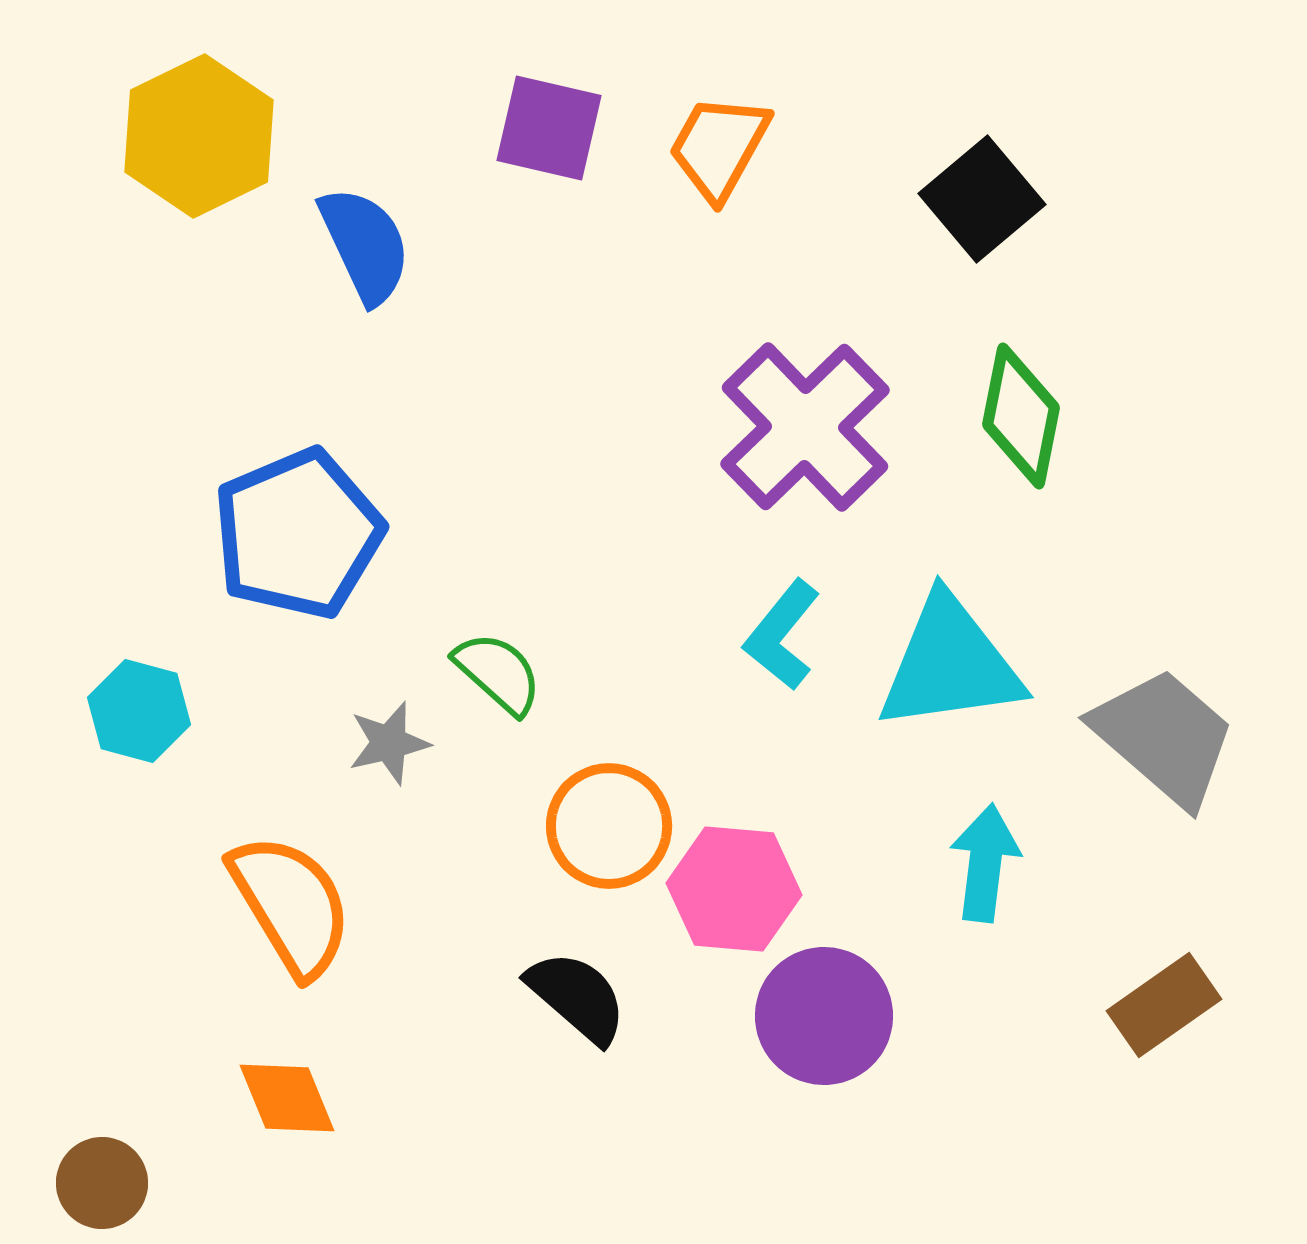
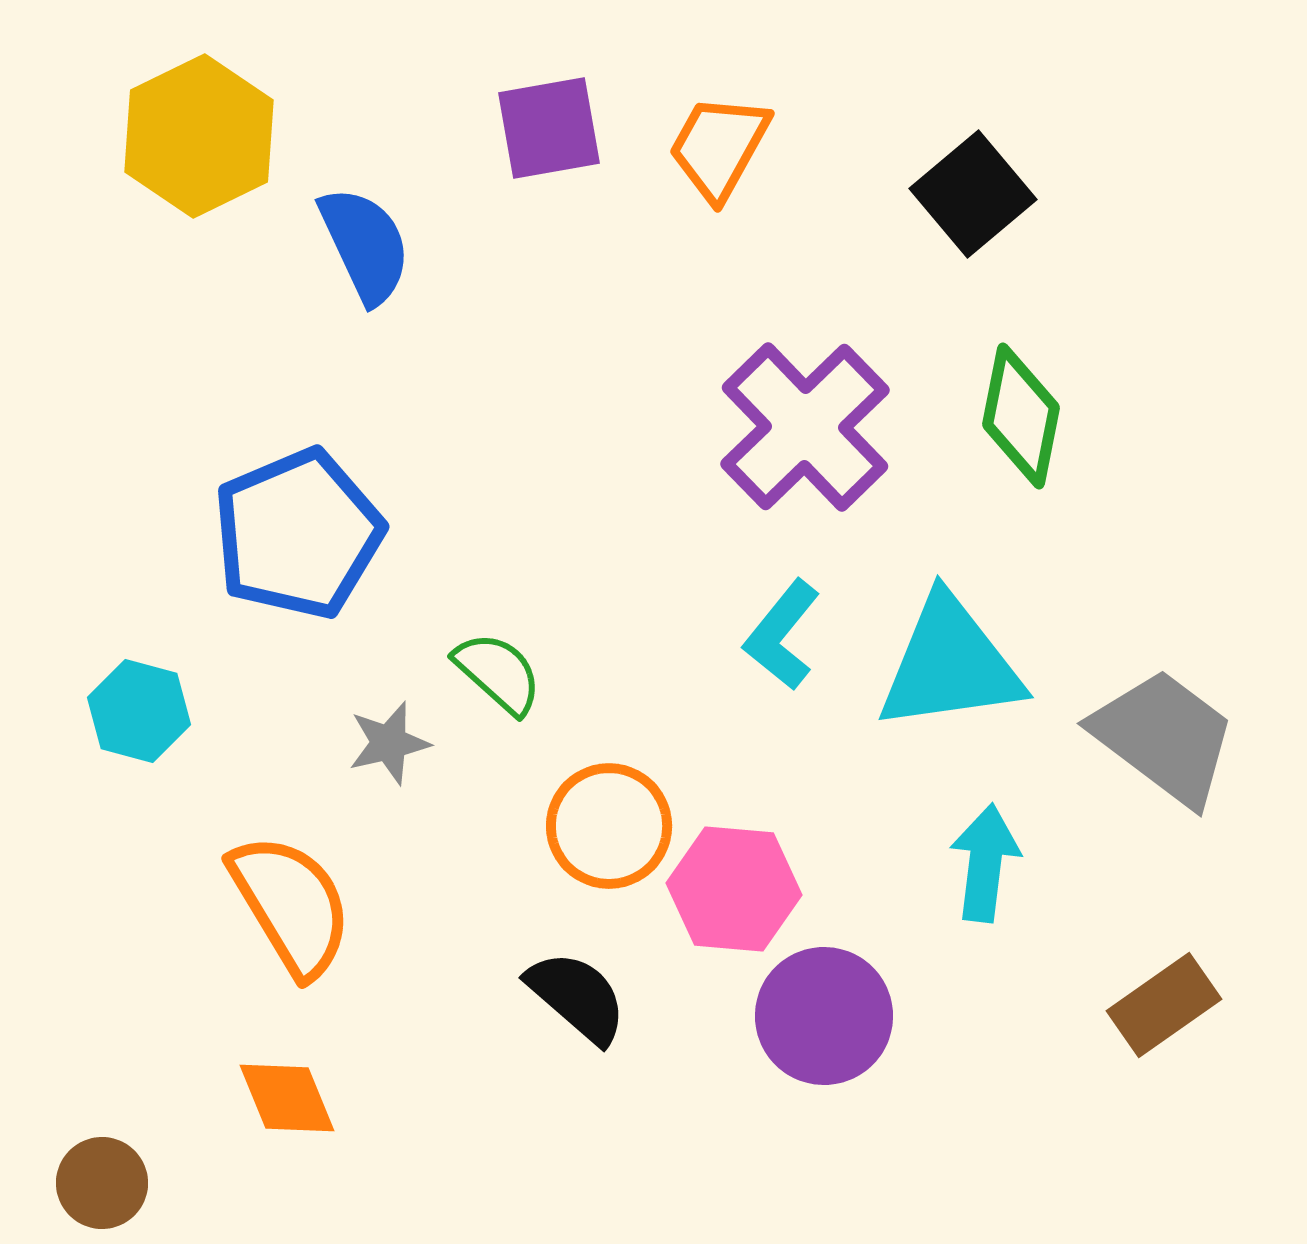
purple square: rotated 23 degrees counterclockwise
black square: moved 9 px left, 5 px up
gray trapezoid: rotated 4 degrees counterclockwise
